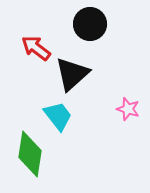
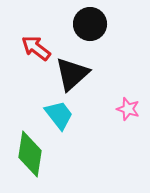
cyan trapezoid: moved 1 px right, 1 px up
